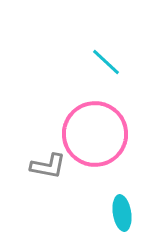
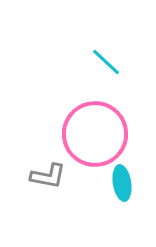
gray L-shape: moved 10 px down
cyan ellipse: moved 30 px up
